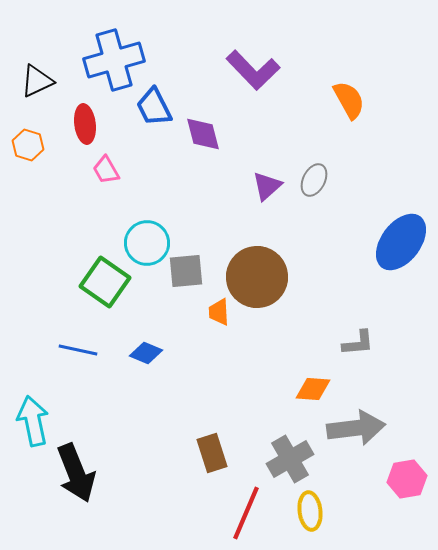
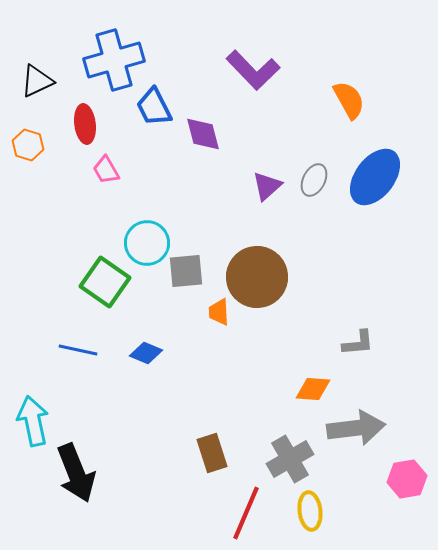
blue ellipse: moved 26 px left, 65 px up
